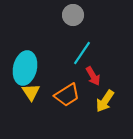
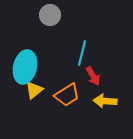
gray circle: moved 23 px left
cyan line: rotated 20 degrees counterclockwise
cyan ellipse: moved 1 px up
yellow triangle: moved 3 px right, 2 px up; rotated 24 degrees clockwise
yellow arrow: rotated 60 degrees clockwise
